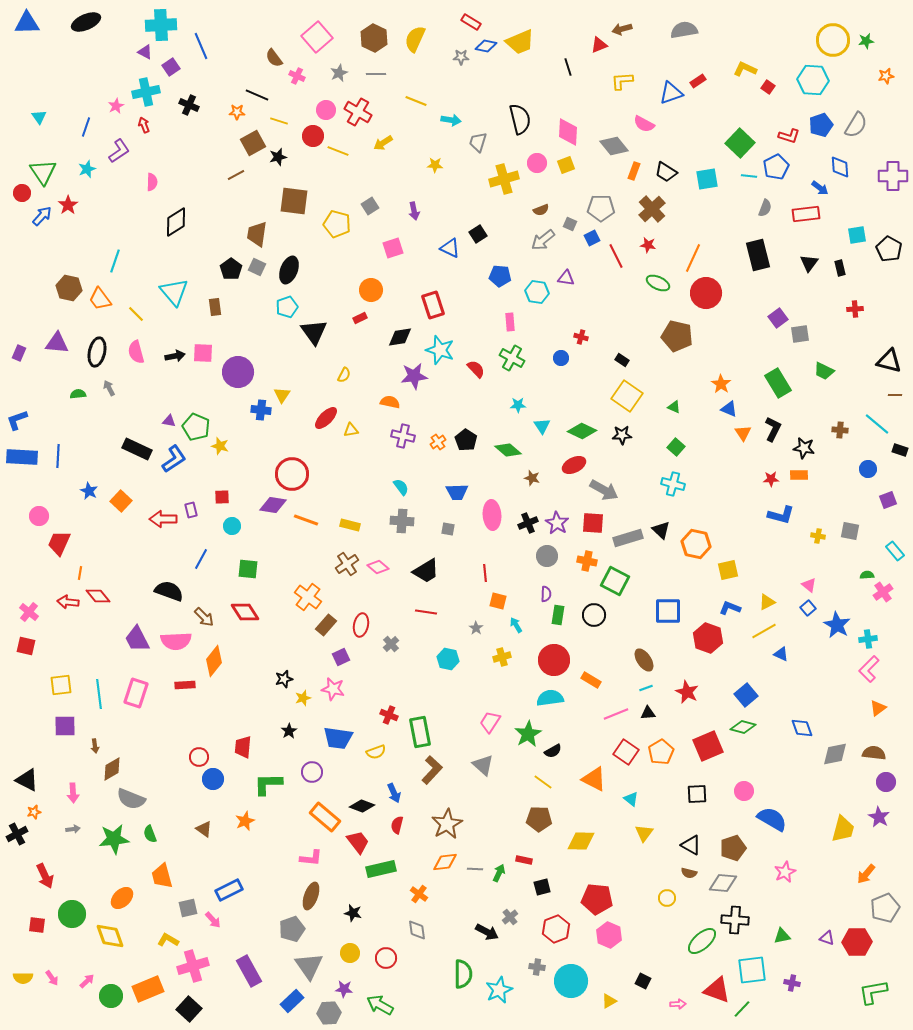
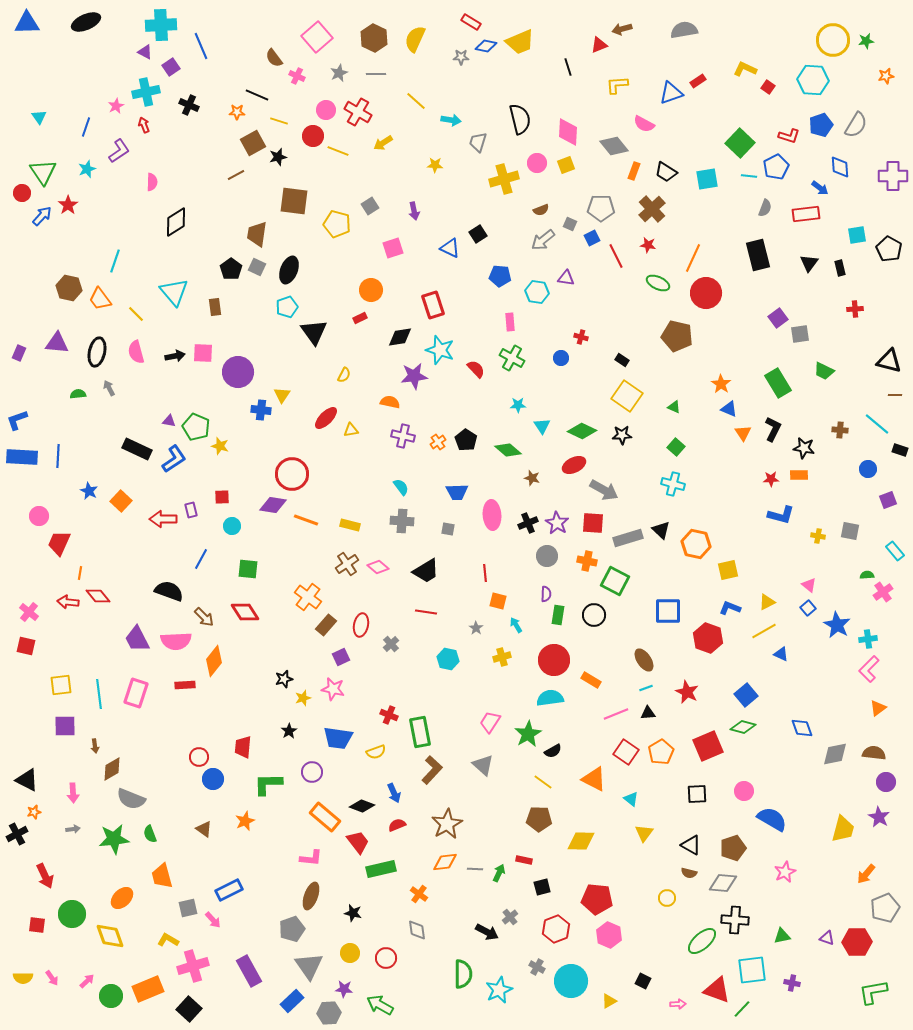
yellow L-shape at (622, 81): moved 5 px left, 4 px down
yellow line at (416, 101): rotated 20 degrees clockwise
red semicircle at (397, 825): rotated 54 degrees clockwise
gray cross at (537, 967): rotated 21 degrees clockwise
